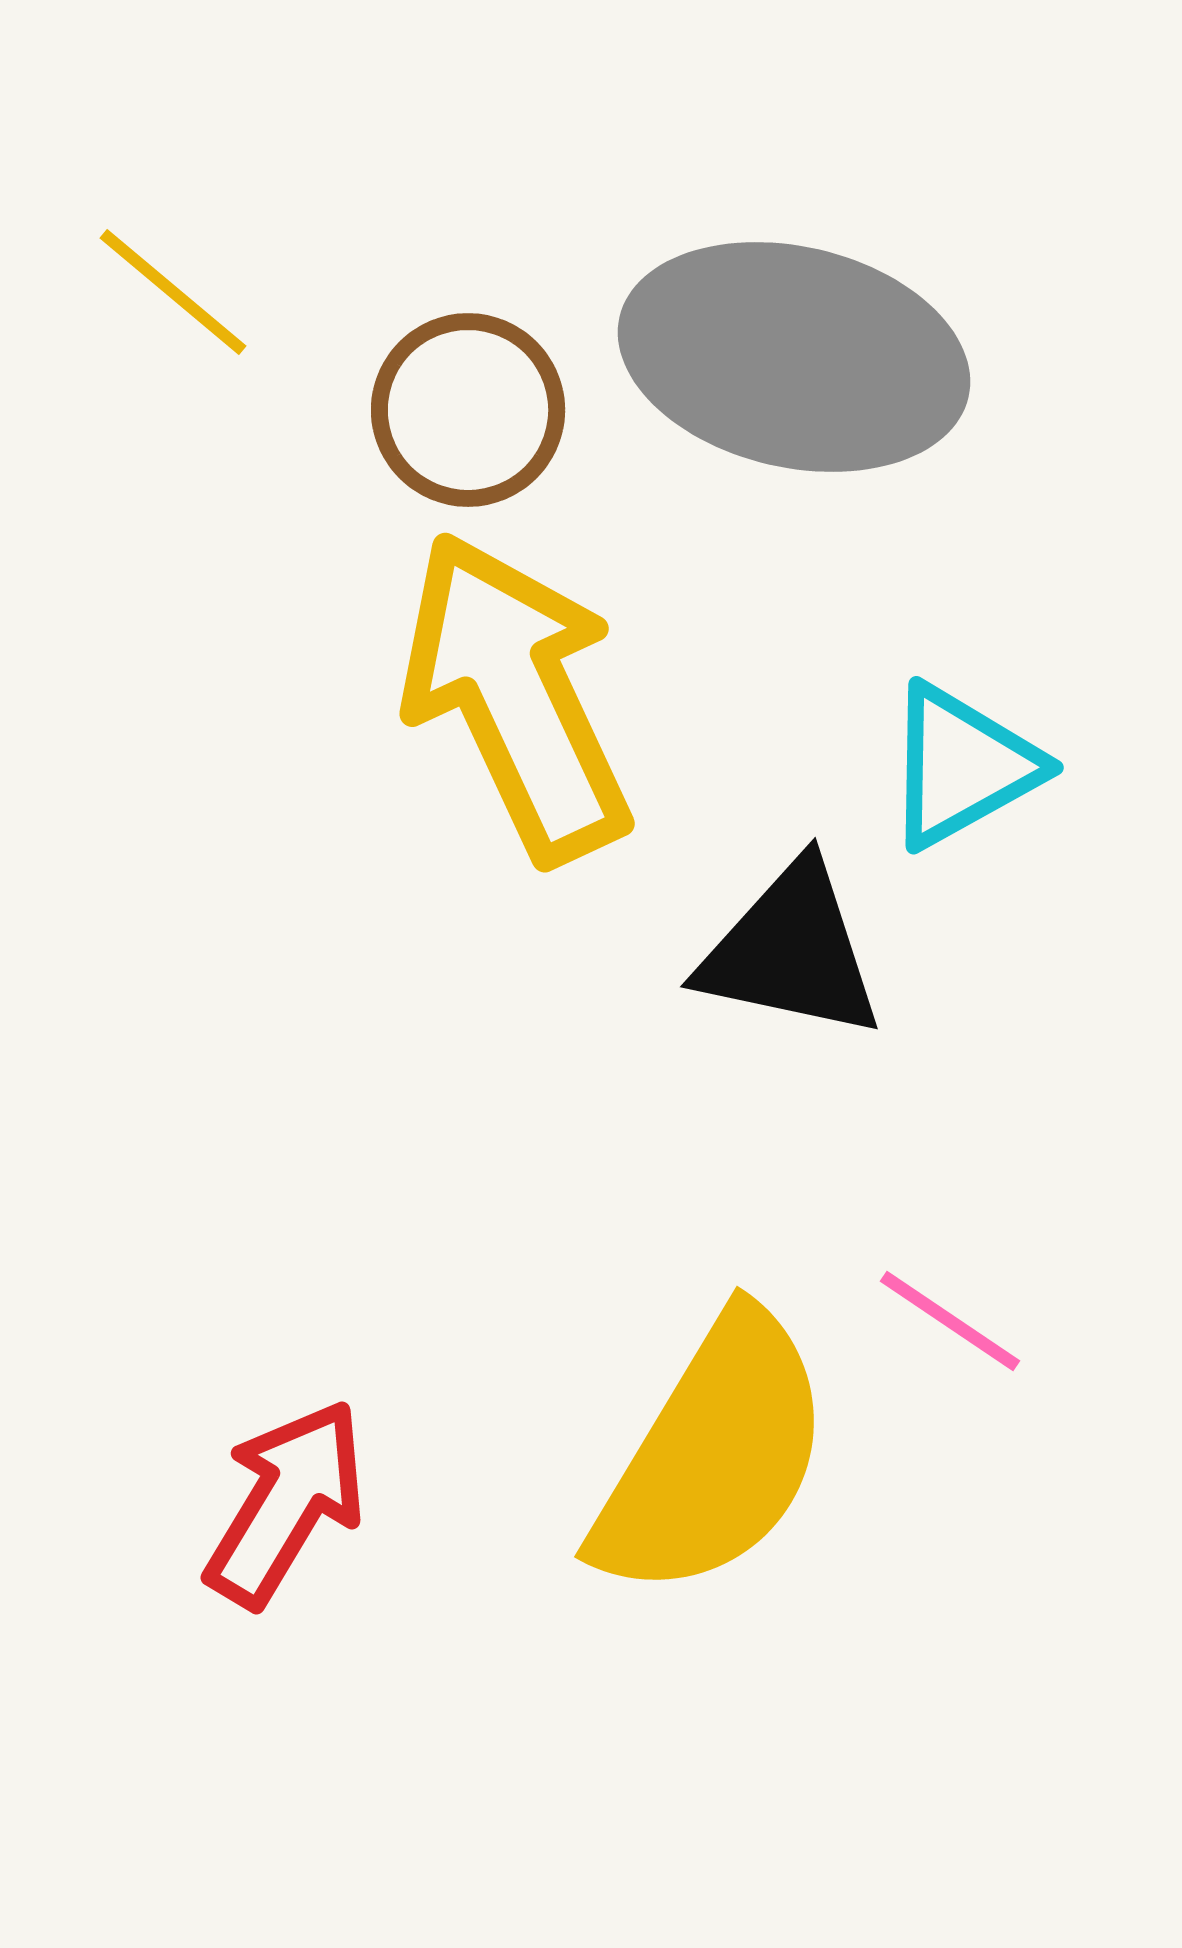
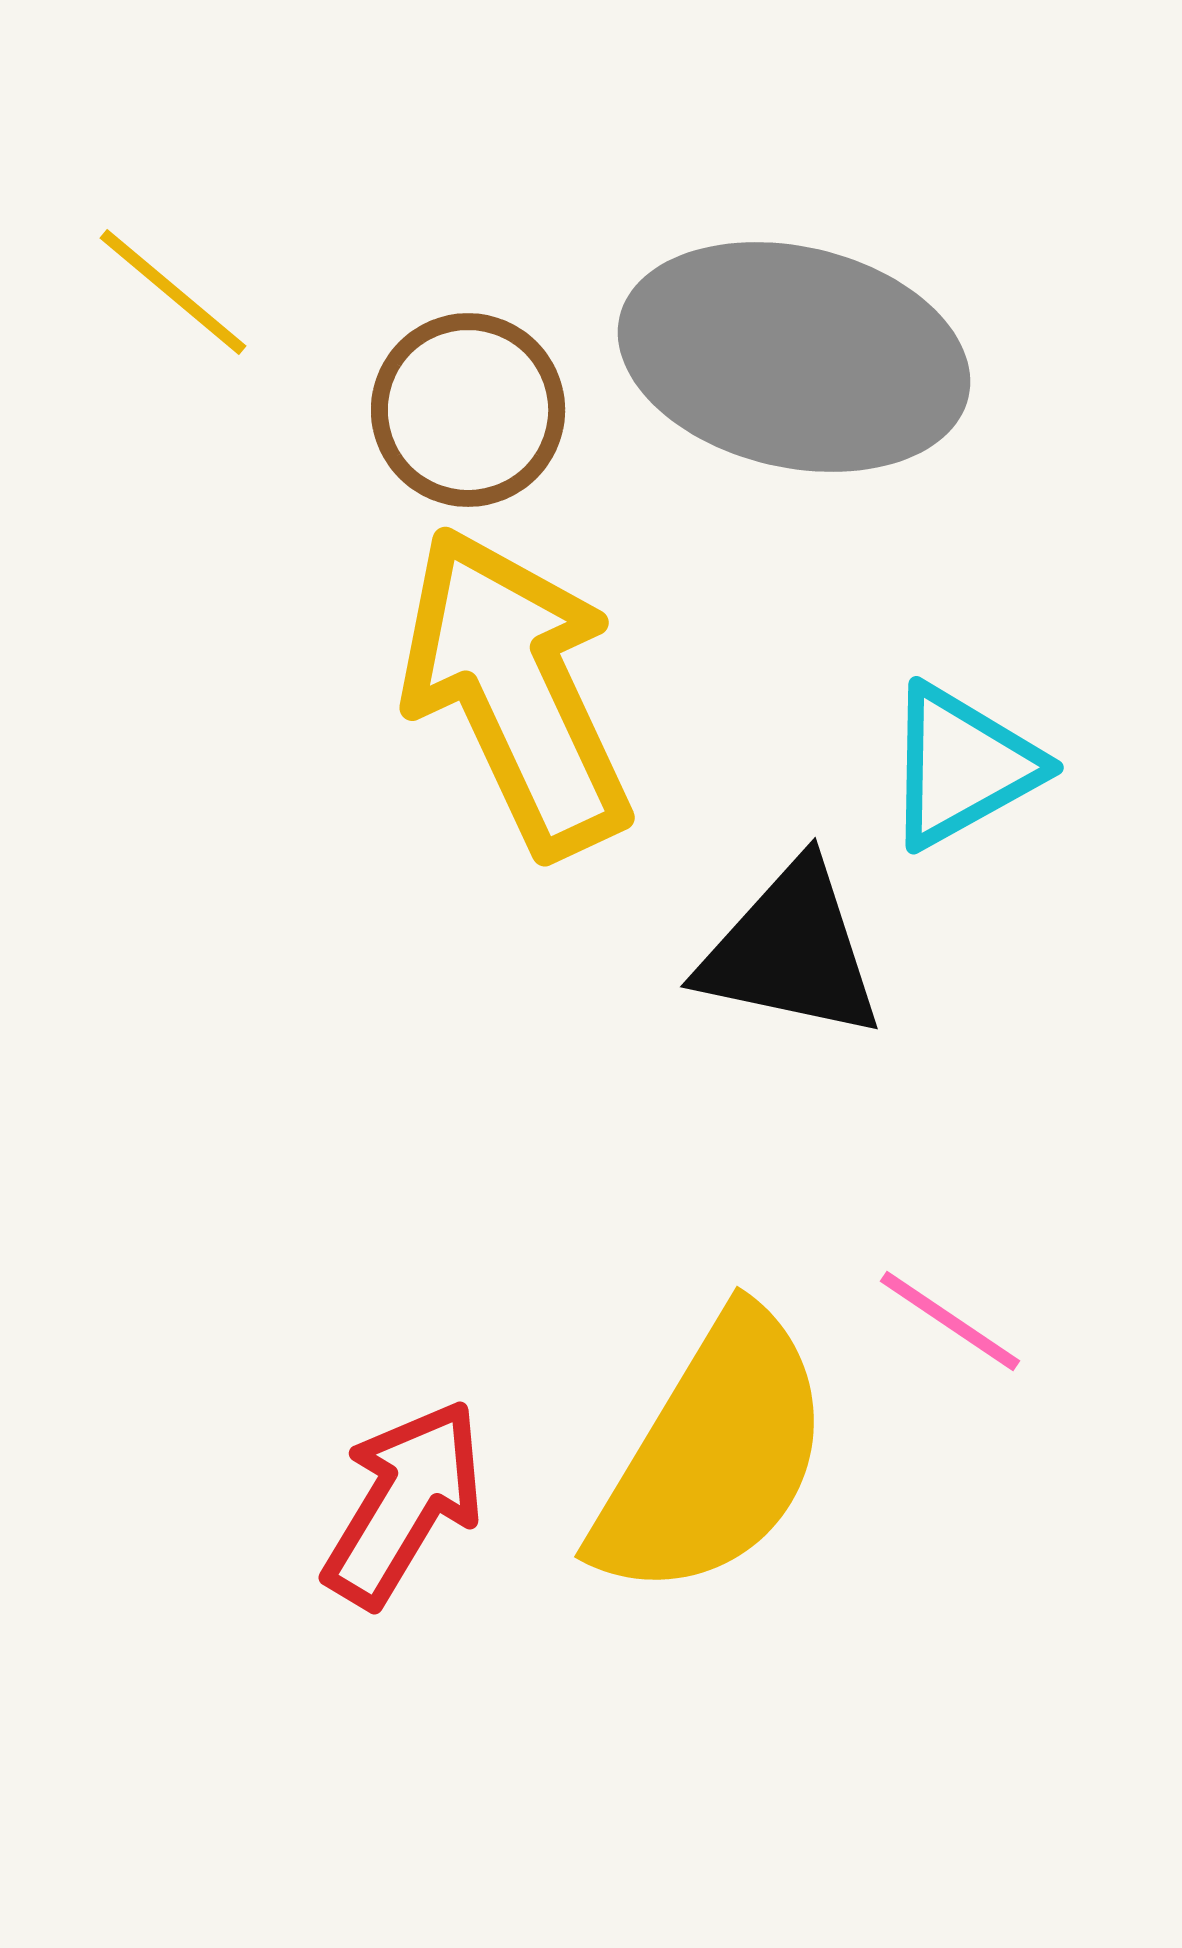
yellow arrow: moved 6 px up
red arrow: moved 118 px right
